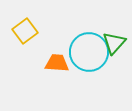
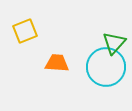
yellow square: rotated 15 degrees clockwise
cyan circle: moved 17 px right, 15 px down
